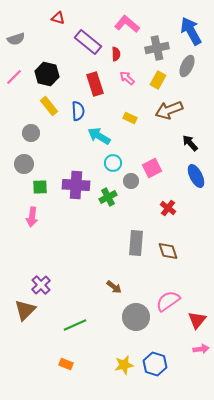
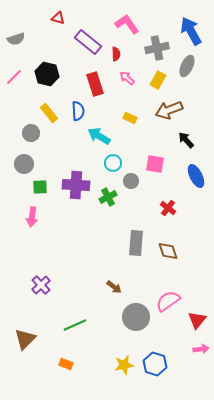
pink L-shape at (127, 24): rotated 15 degrees clockwise
yellow rectangle at (49, 106): moved 7 px down
black arrow at (190, 143): moved 4 px left, 3 px up
pink square at (152, 168): moved 3 px right, 4 px up; rotated 36 degrees clockwise
brown triangle at (25, 310): moved 29 px down
